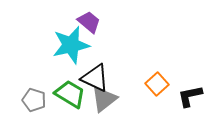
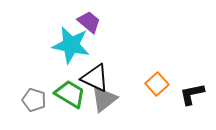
cyan star: rotated 24 degrees clockwise
black L-shape: moved 2 px right, 2 px up
